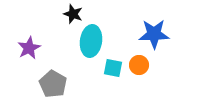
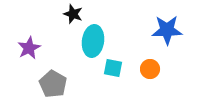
blue star: moved 13 px right, 4 px up
cyan ellipse: moved 2 px right
orange circle: moved 11 px right, 4 px down
